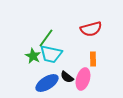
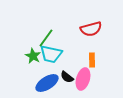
orange rectangle: moved 1 px left, 1 px down
